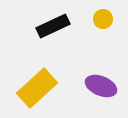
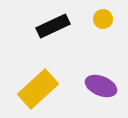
yellow rectangle: moved 1 px right, 1 px down
